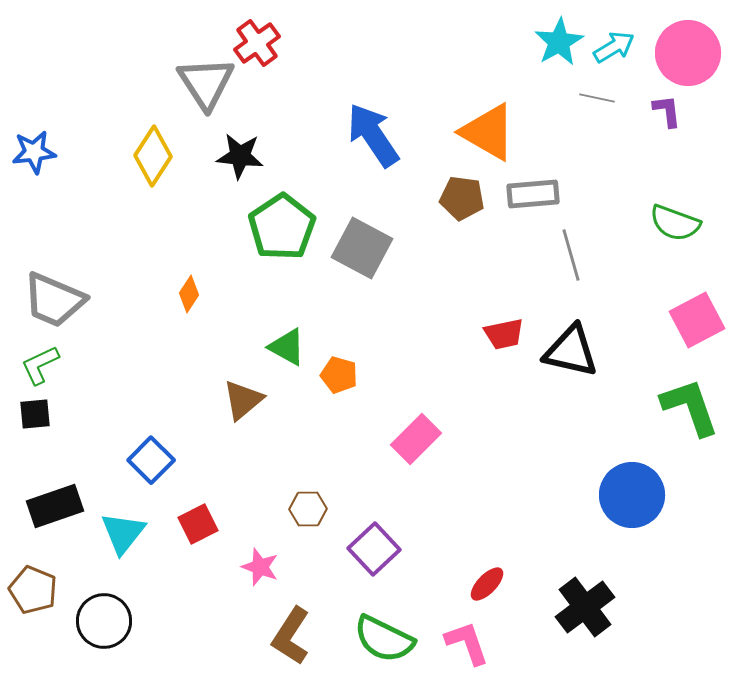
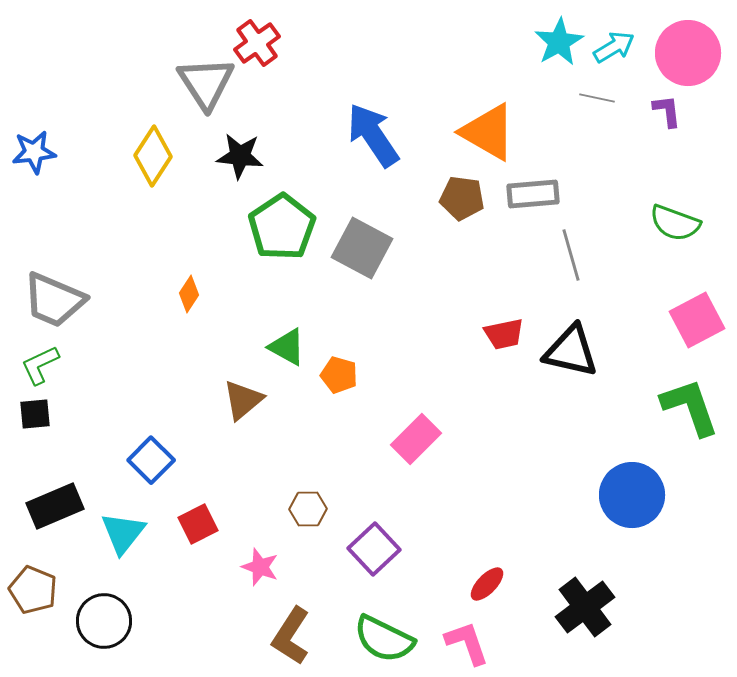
black rectangle at (55, 506): rotated 4 degrees counterclockwise
